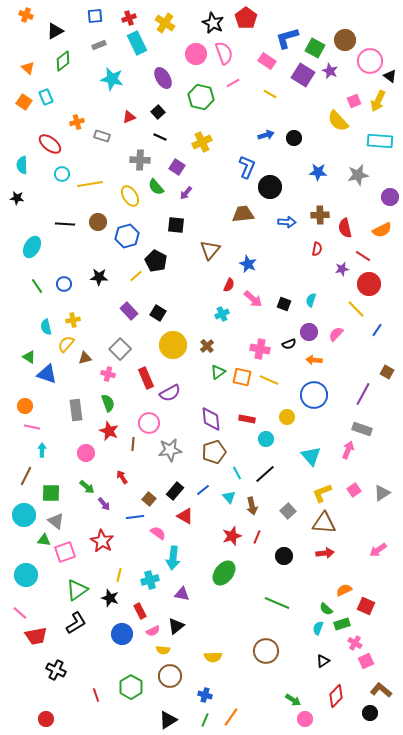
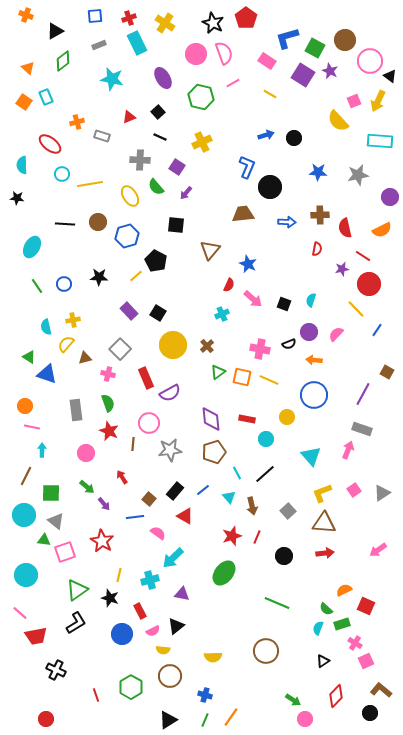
cyan arrow at (173, 558): rotated 40 degrees clockwise
